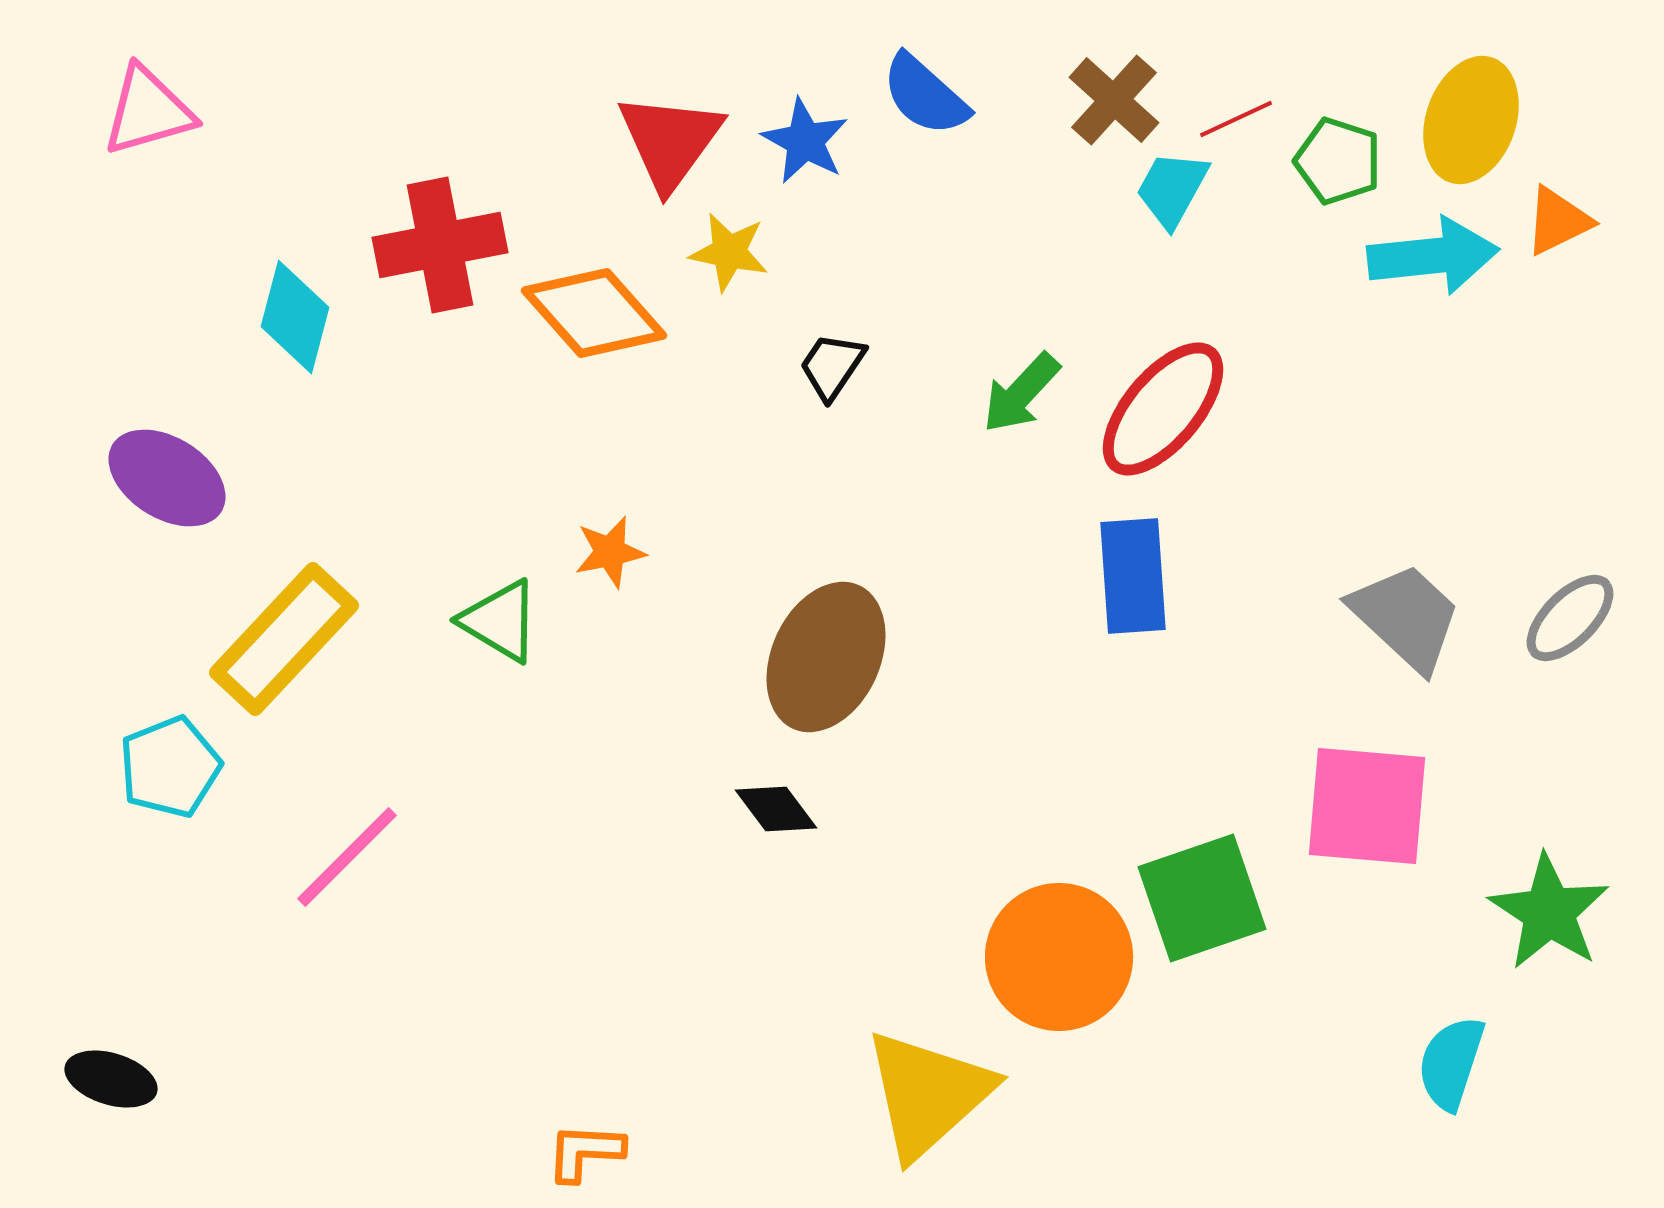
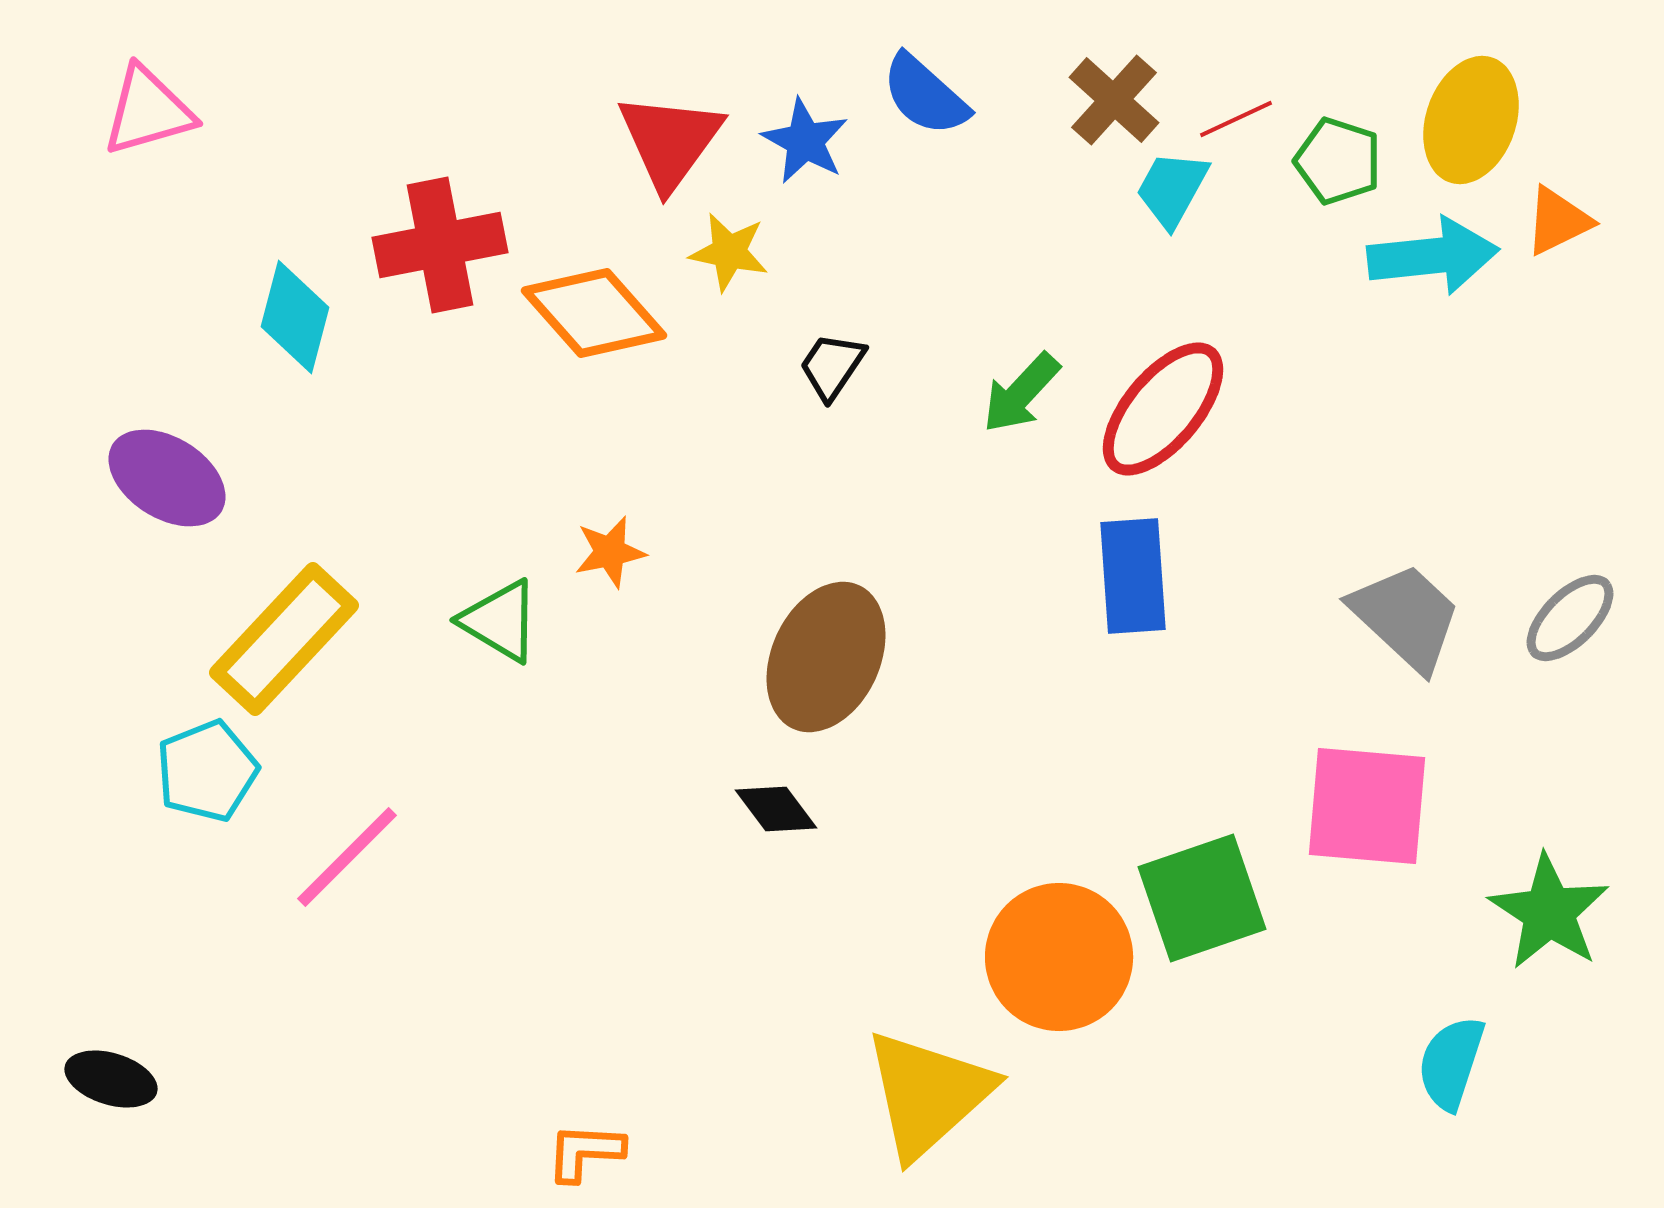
cyan pentagon: moved 37 px right, 4 px down
